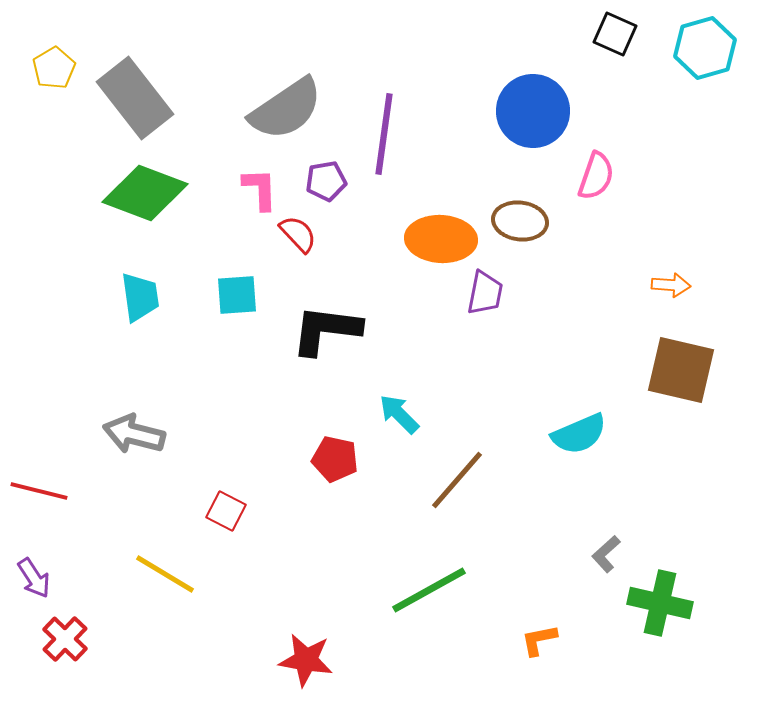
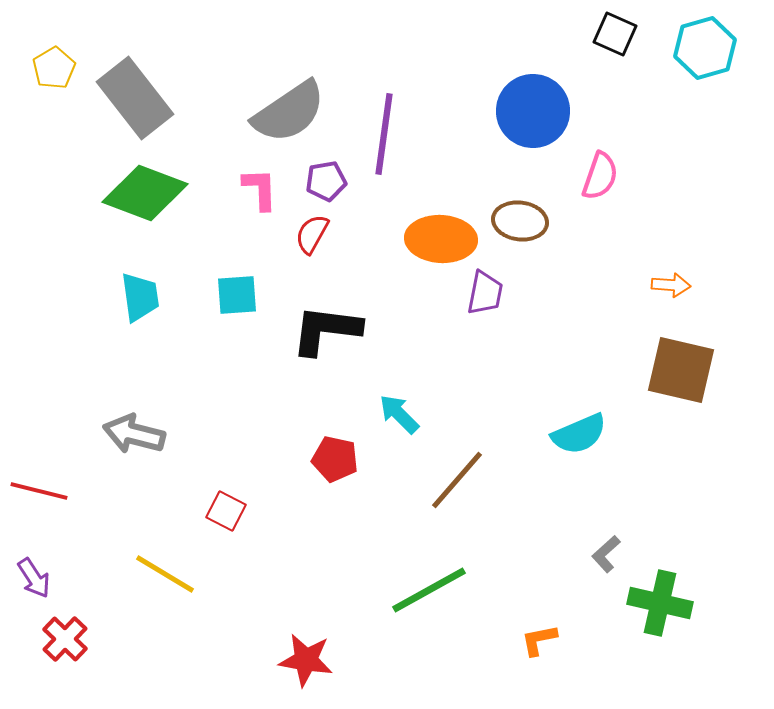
gray semicircle: moved 3 px right, 3 px down
pink semicircle: moved 4 px right
red semicircle: moved 14 px right; rotated 108 degrees counterclockwise
